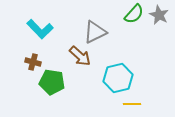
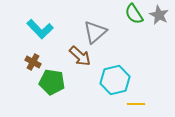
green semicircle: rotated 105 degrees clockwise
gray triangle: rotated 15 degrees counterclockwise
brown cross: rotated 14 degrees clockwise
cyan hexagon: moved 3 px left, 2 px down
yellow line: moved 4 px right
